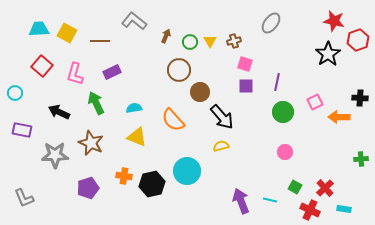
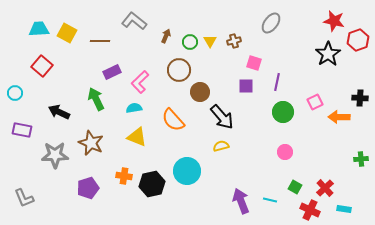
pink square at (245, 64): moved 9 px right, 1 px up
pink L-shape at (75, 74): moved 65 px right, 8 px down; rotated 30 degrees clockwise
green arrow at (96, 103): moved 4 px up
